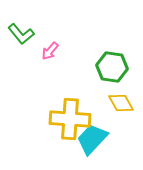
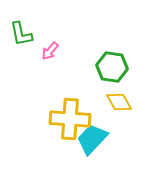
green L-shape: rotated 28 degrees clockwise
yellow diamond: moved 2 px left, 1 px up
